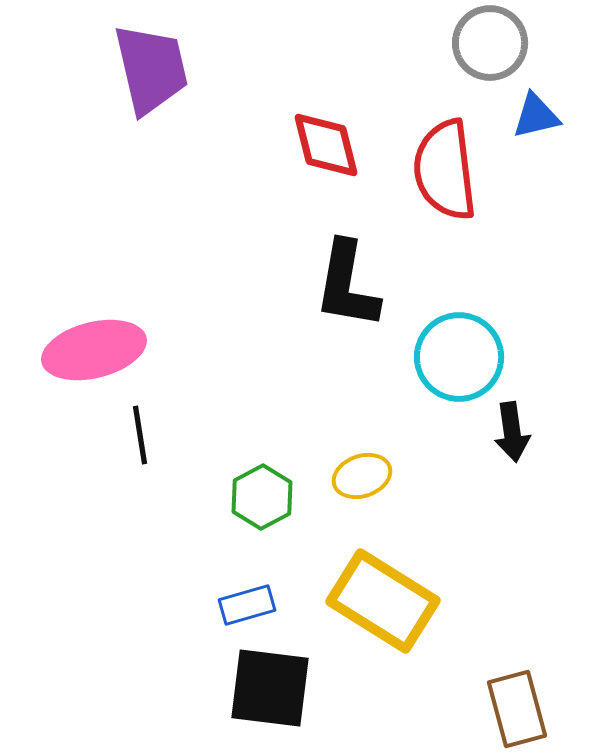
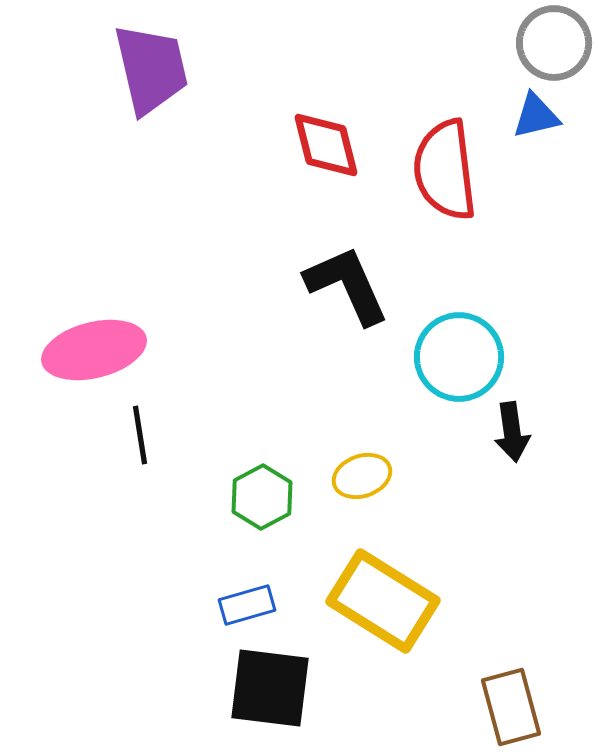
gray circle: moved 64 px right
black L-shape: rotated 146 degrees clockwise
brown rectangle: moved 6 px left, 2 px up
